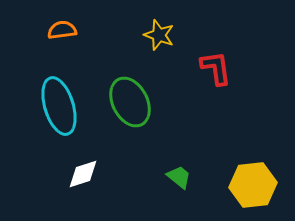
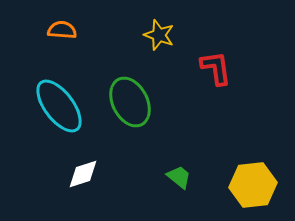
orange semicircle: rotated 12 degrees clockwise
cyan ellipse: rotated 20 degrees counterclockwise
